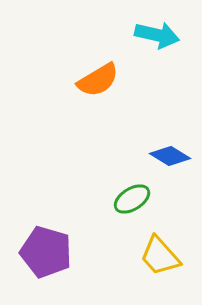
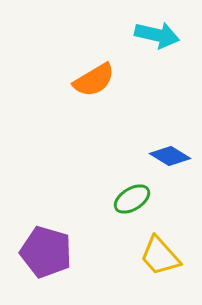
orange semicircle: moved 4 px left
